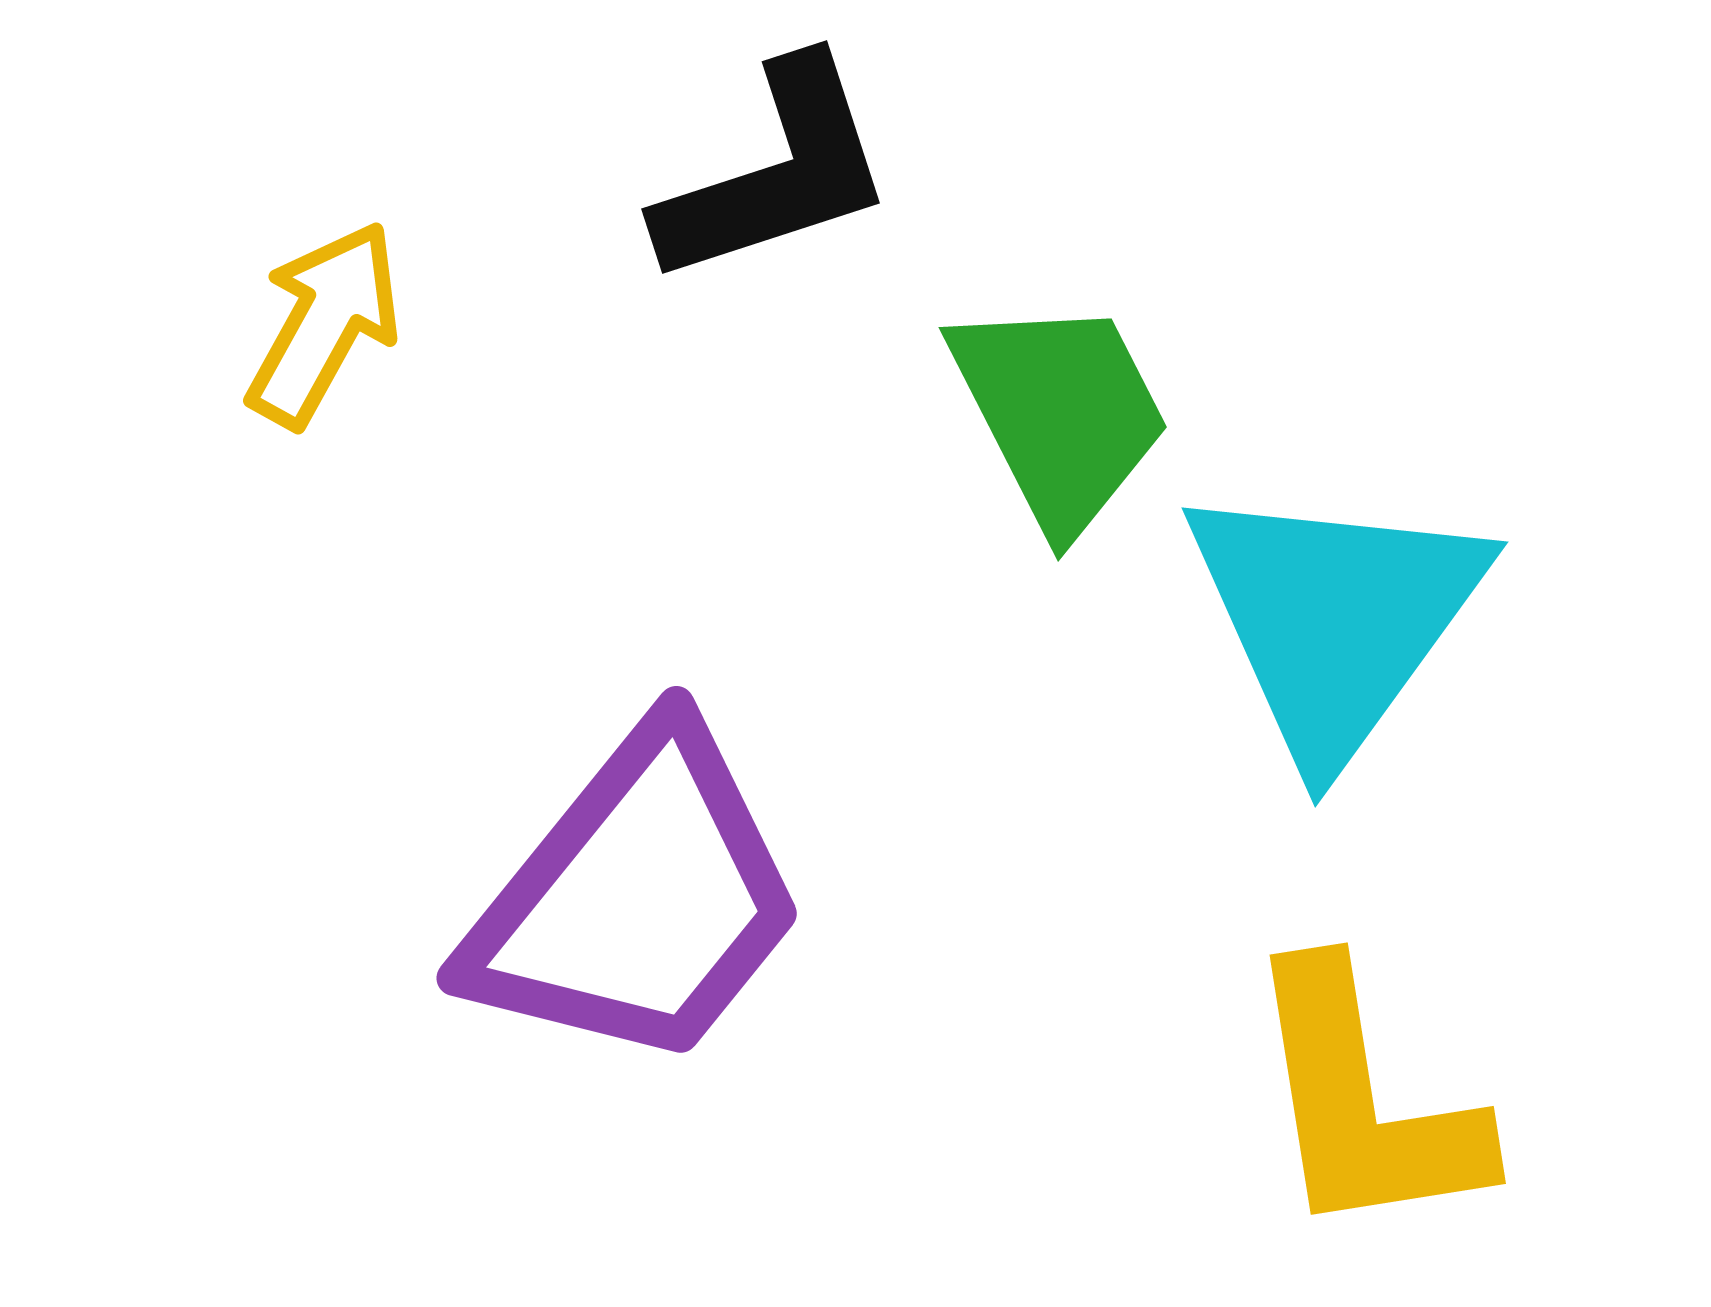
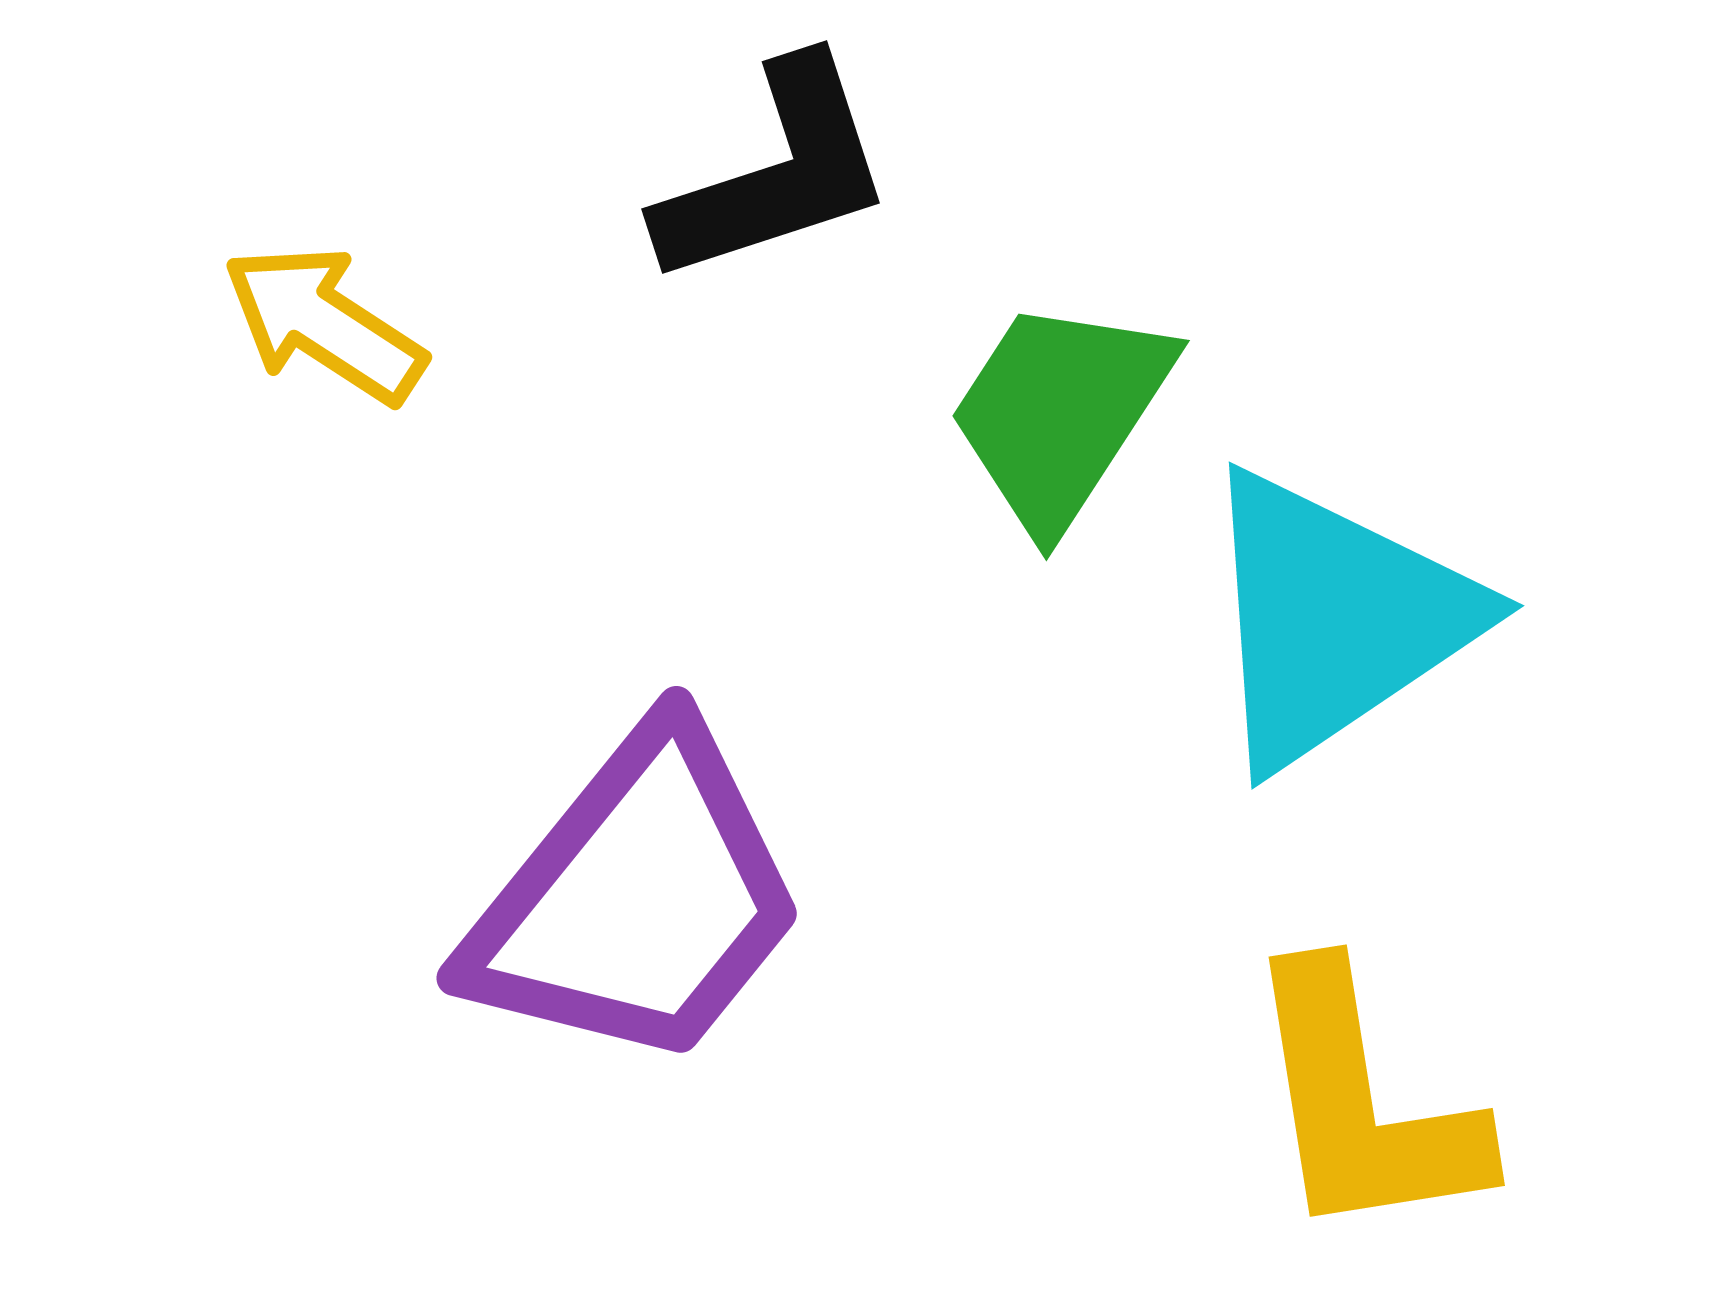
yellow arrow: rotated 86 degrees counterclockwise
green trapezoid: rotated 120 degrees counterclockwise
cyan triangle: rotated 20 degrees clockwise
yellow L-shape: moved 1 px left, 2 px down
